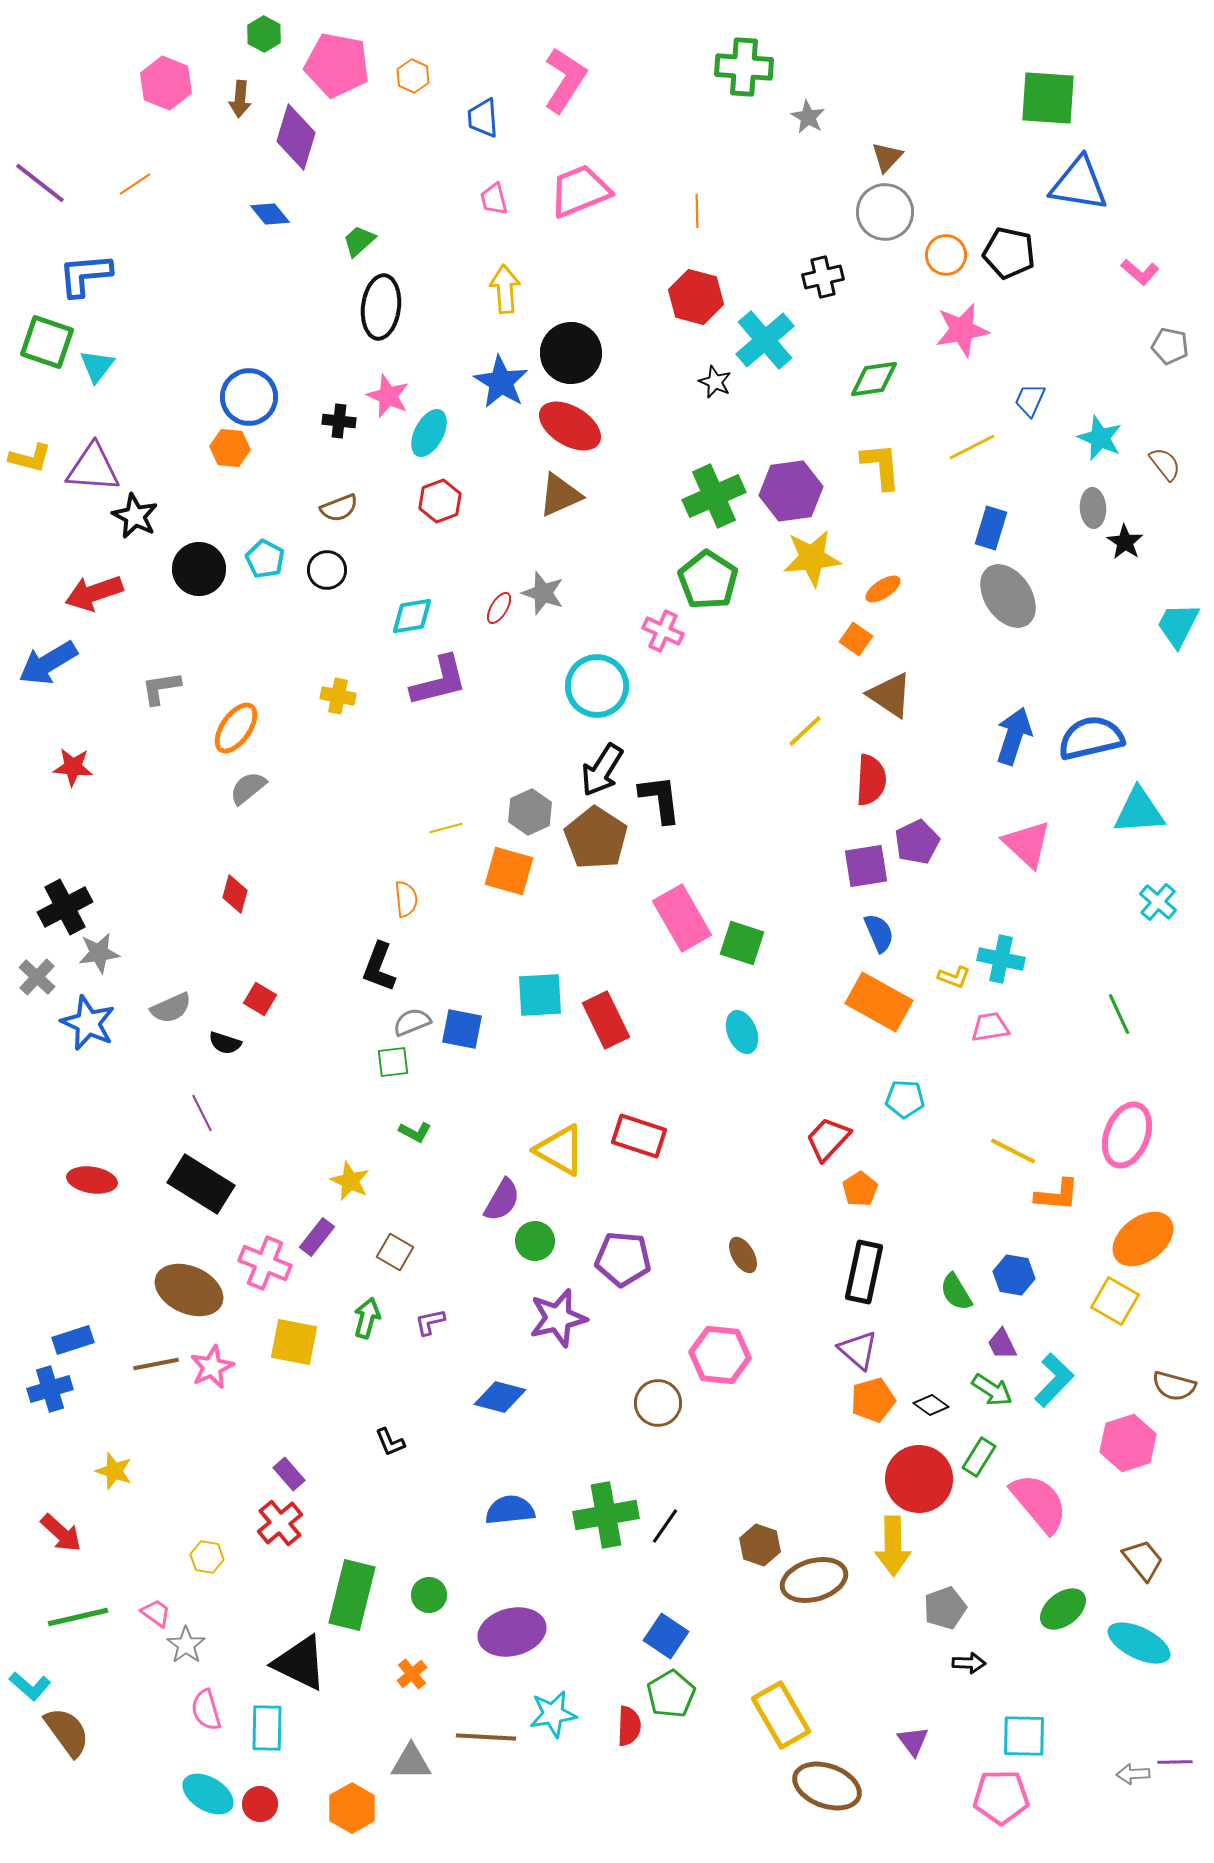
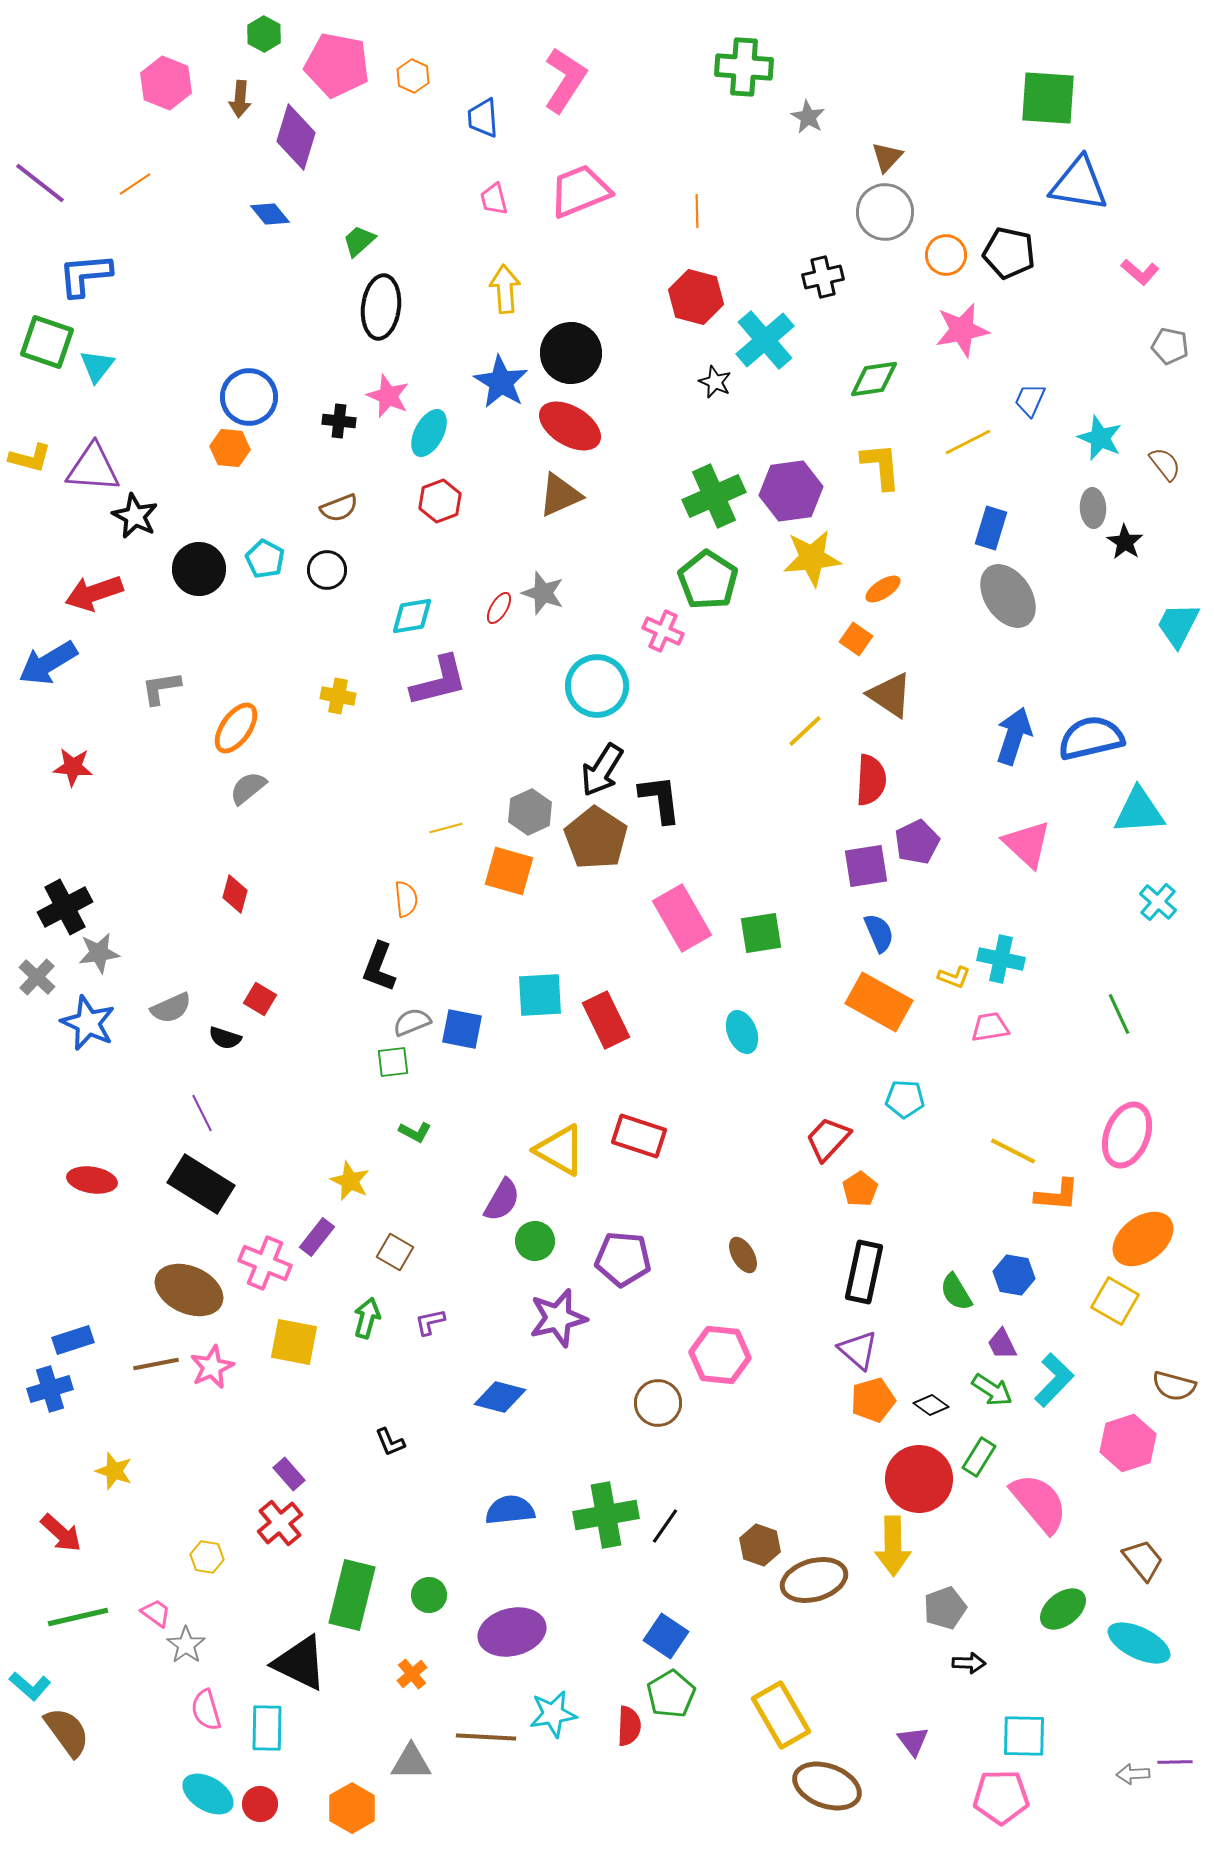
yellow line at (972, 447): moved 4 px left, 5 px up
green square at (742, 943): moved 19 px right, 10 px up; rotated 27 degrees counterclockwise
black semicircle at (225, 1043): moved 5 px up
